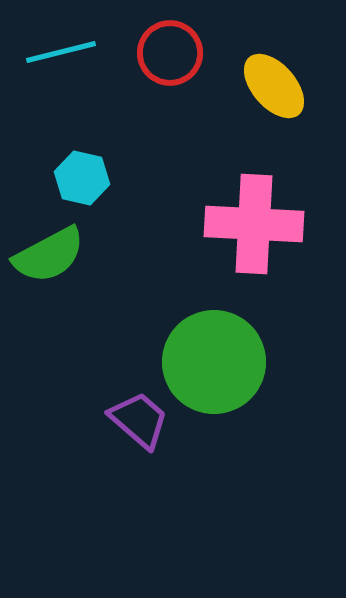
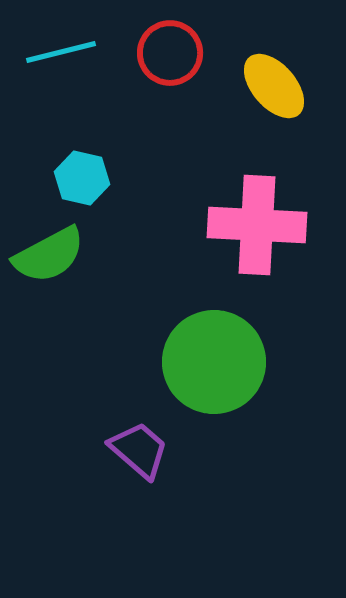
pink cross: moved 3 px right, 1 px down
purple trapezoid: moved 30 px down
